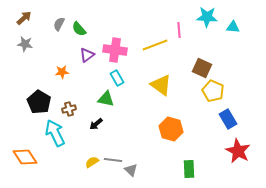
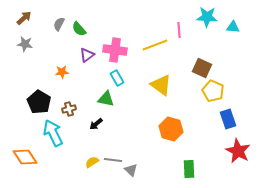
blue rectangle: rotated 12 degrees clockwise
cyan arrow: moved 2 px left
